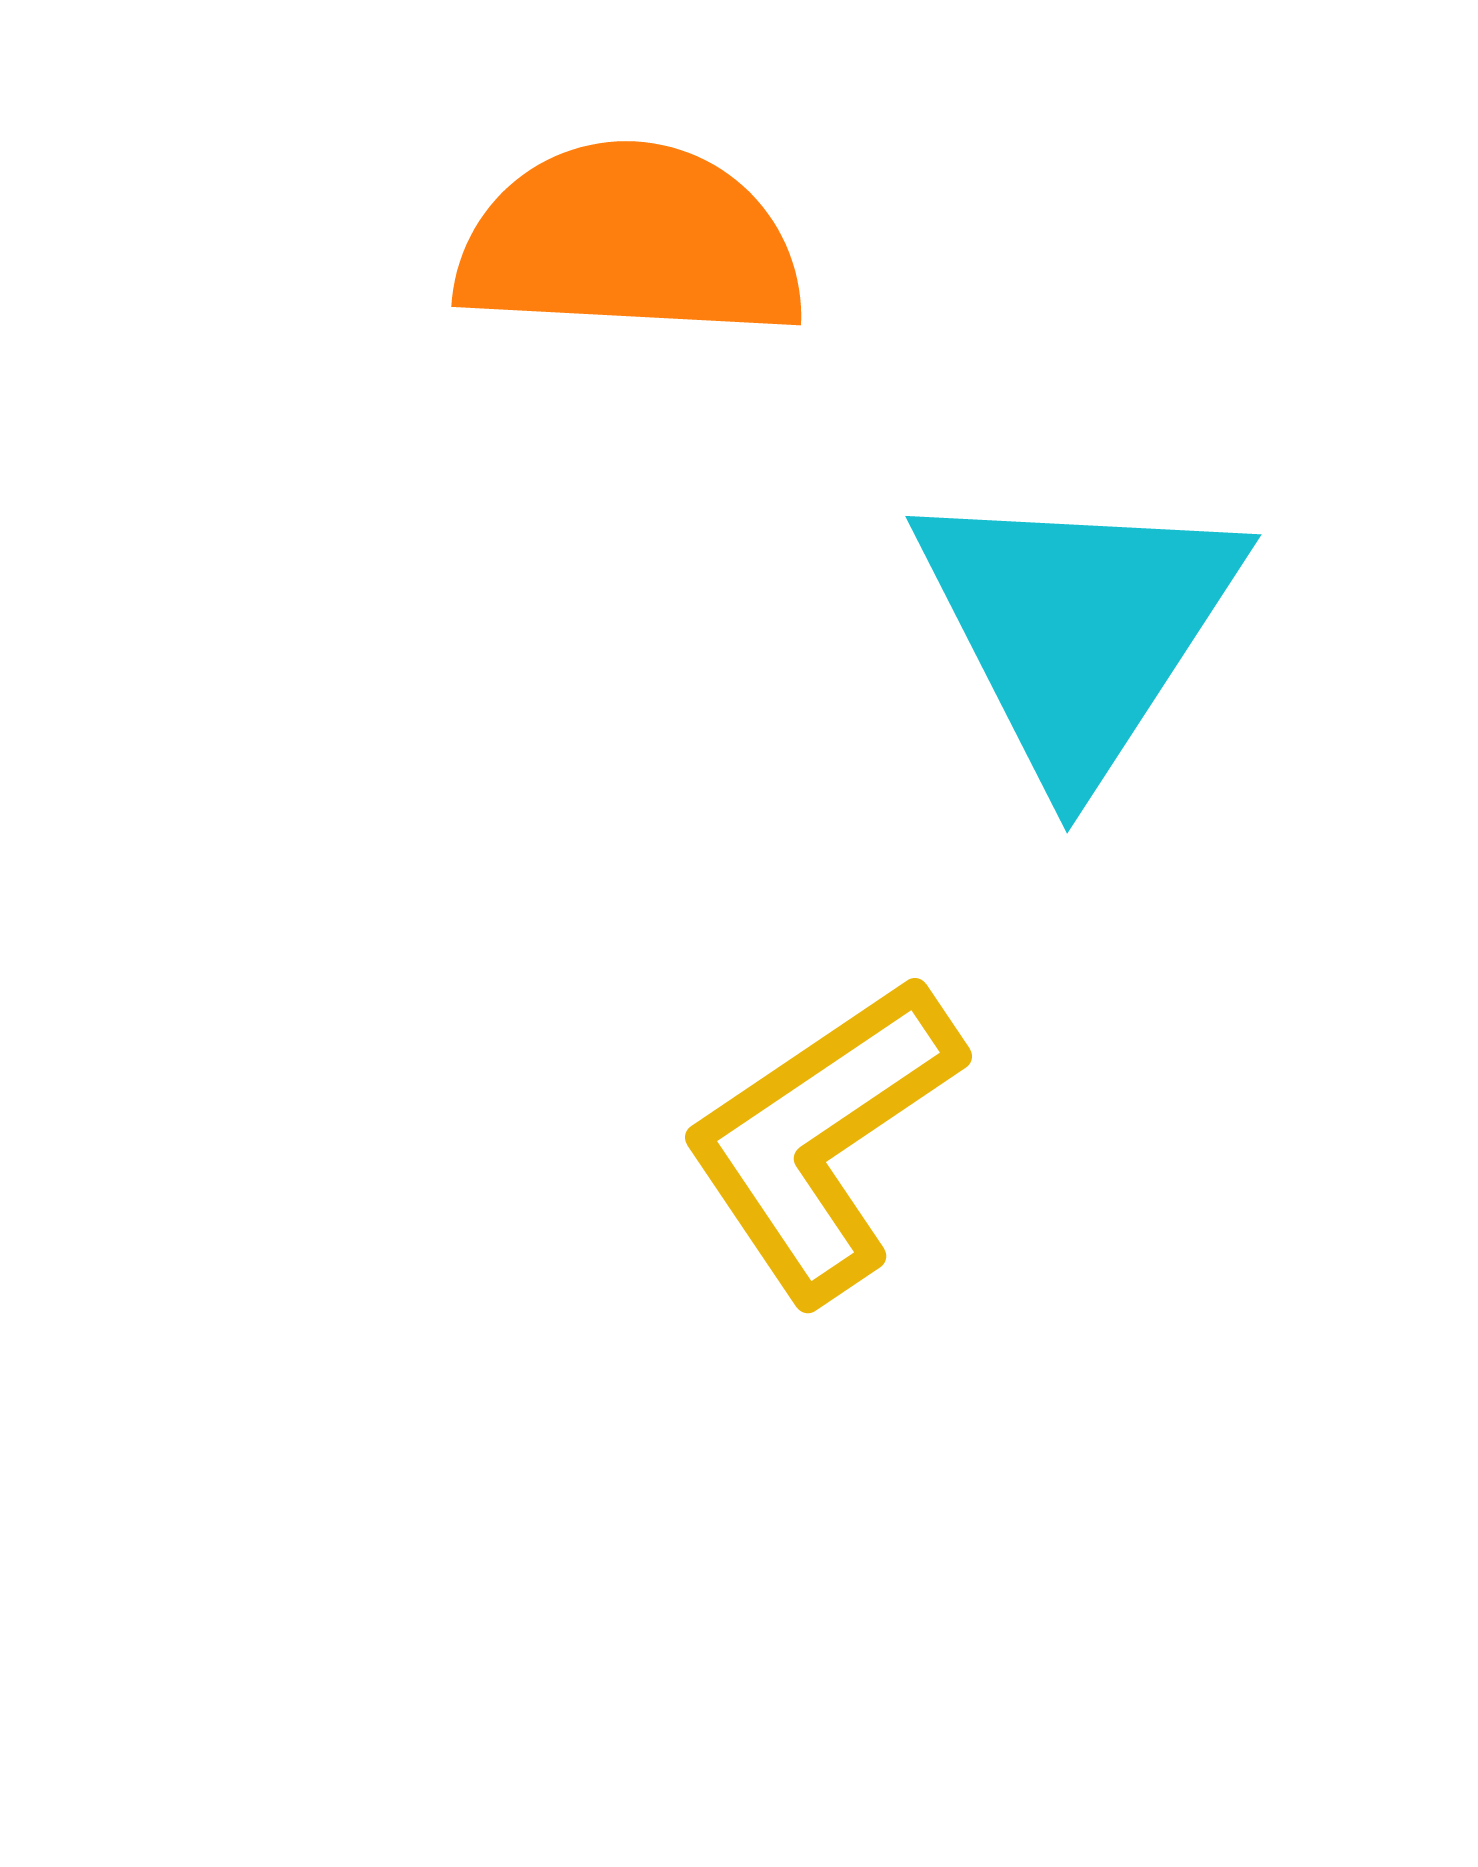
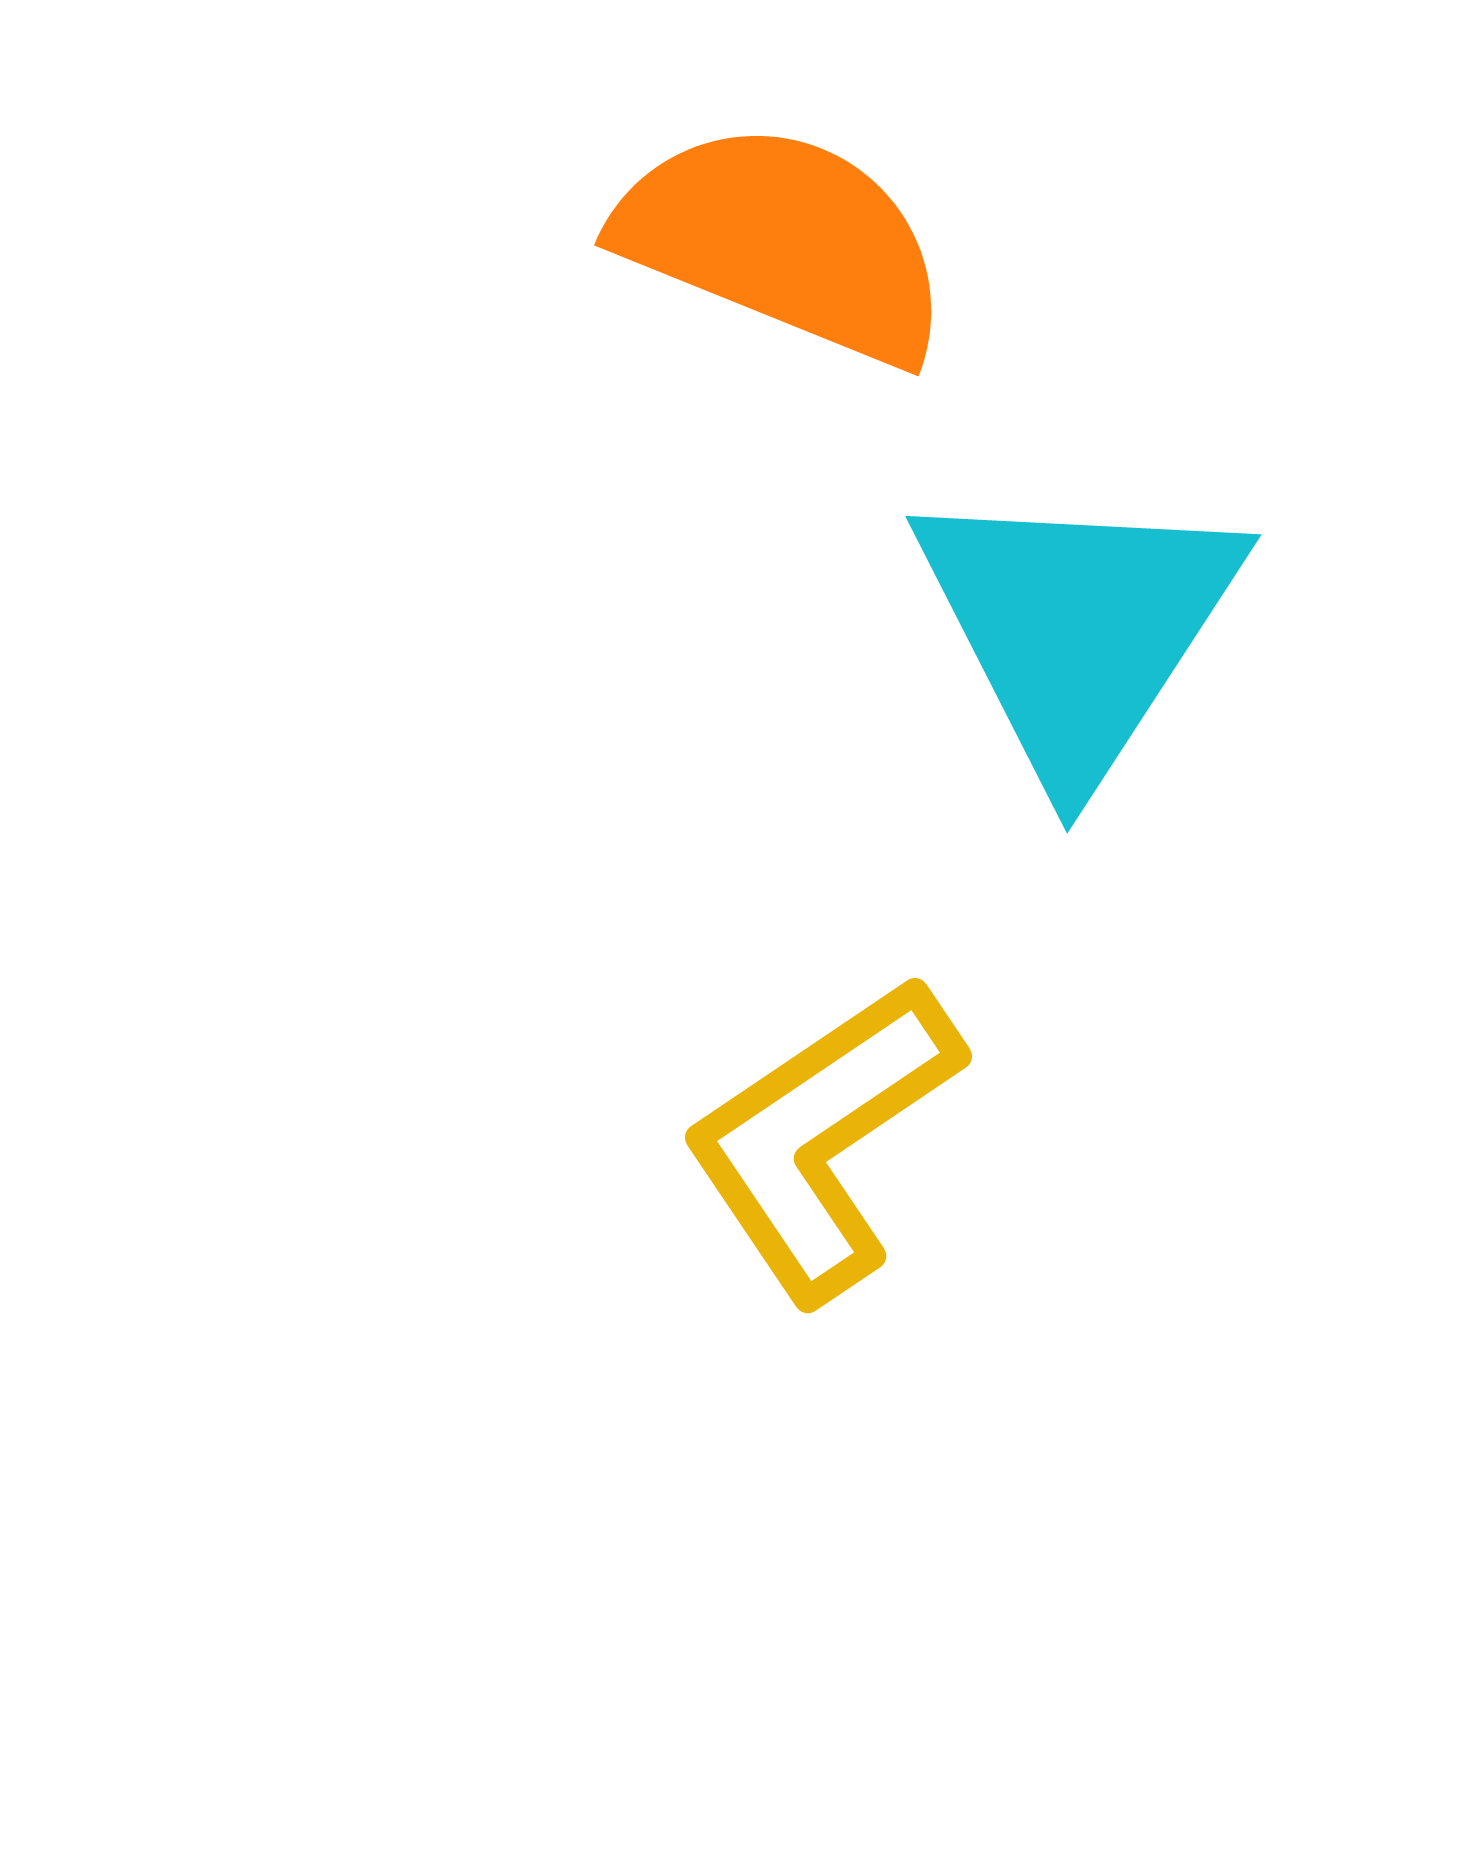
orange semicircle: moved 154 px right; rotated 19 degrees clockwise
